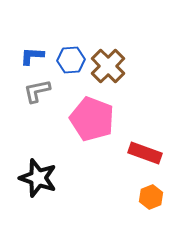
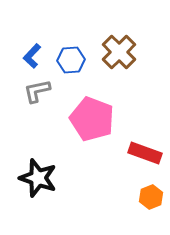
blue L-shape: rotated 50 degrees counterclockwise
brown cross: moved 11 px right, 14 px up
